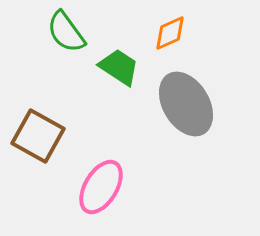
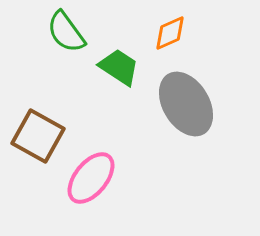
pink ellipse: moved 10 px left, 9 px up; rotated 8 degrees clockwise
